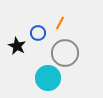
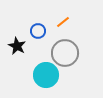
orange line: moved 3 px right, 1 px up; rotated 24 degrees clockwise
blue circle: moved 2 px up
cyan circle: moved 2 px left, 3 px up
